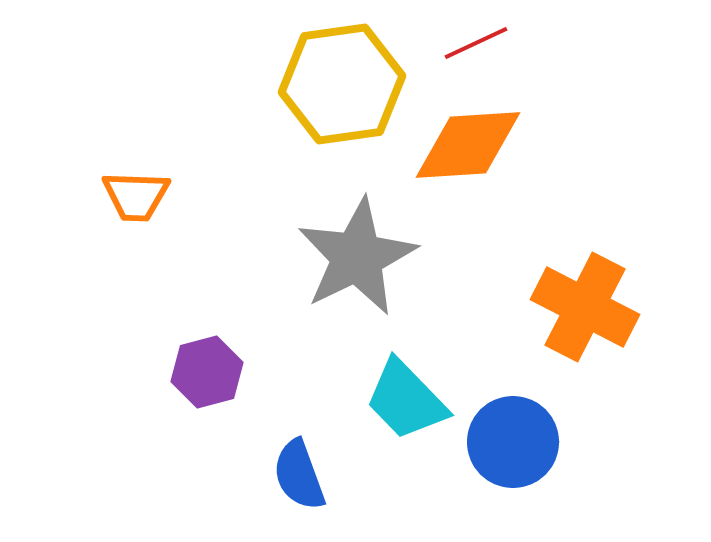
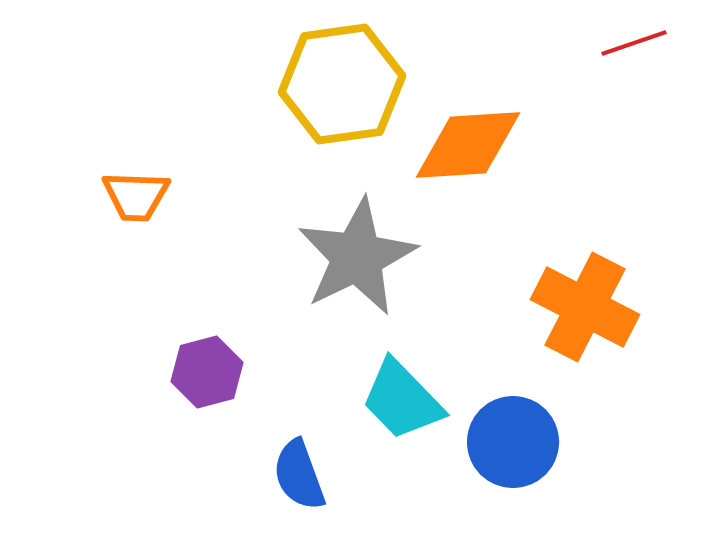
red line: moved 158 px right; rotated 6 degrees clockwise
cyan trapezoid: moved 4 px left
